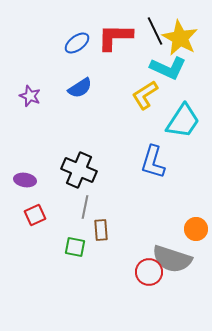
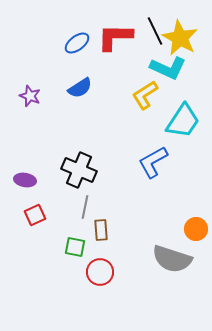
blue L-shape: rotated 44 degrees clockwise
red circle: moved 49 px left
